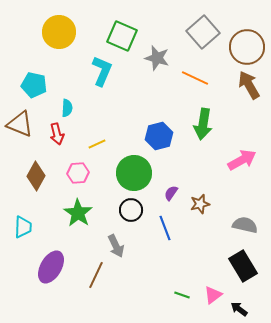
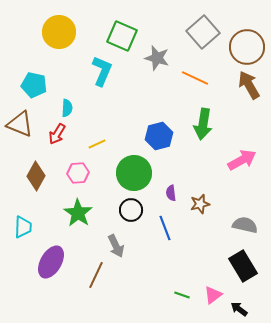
red arrow: rotated 45 degrees clockwise
purple semicircle: rotated 42 degrees counterclockwise
purple ellipse: moved 5 px up
